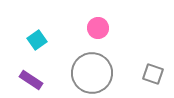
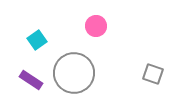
pink circle: moved 2 px left, 2 px up
gray circle: moved 18 px left
